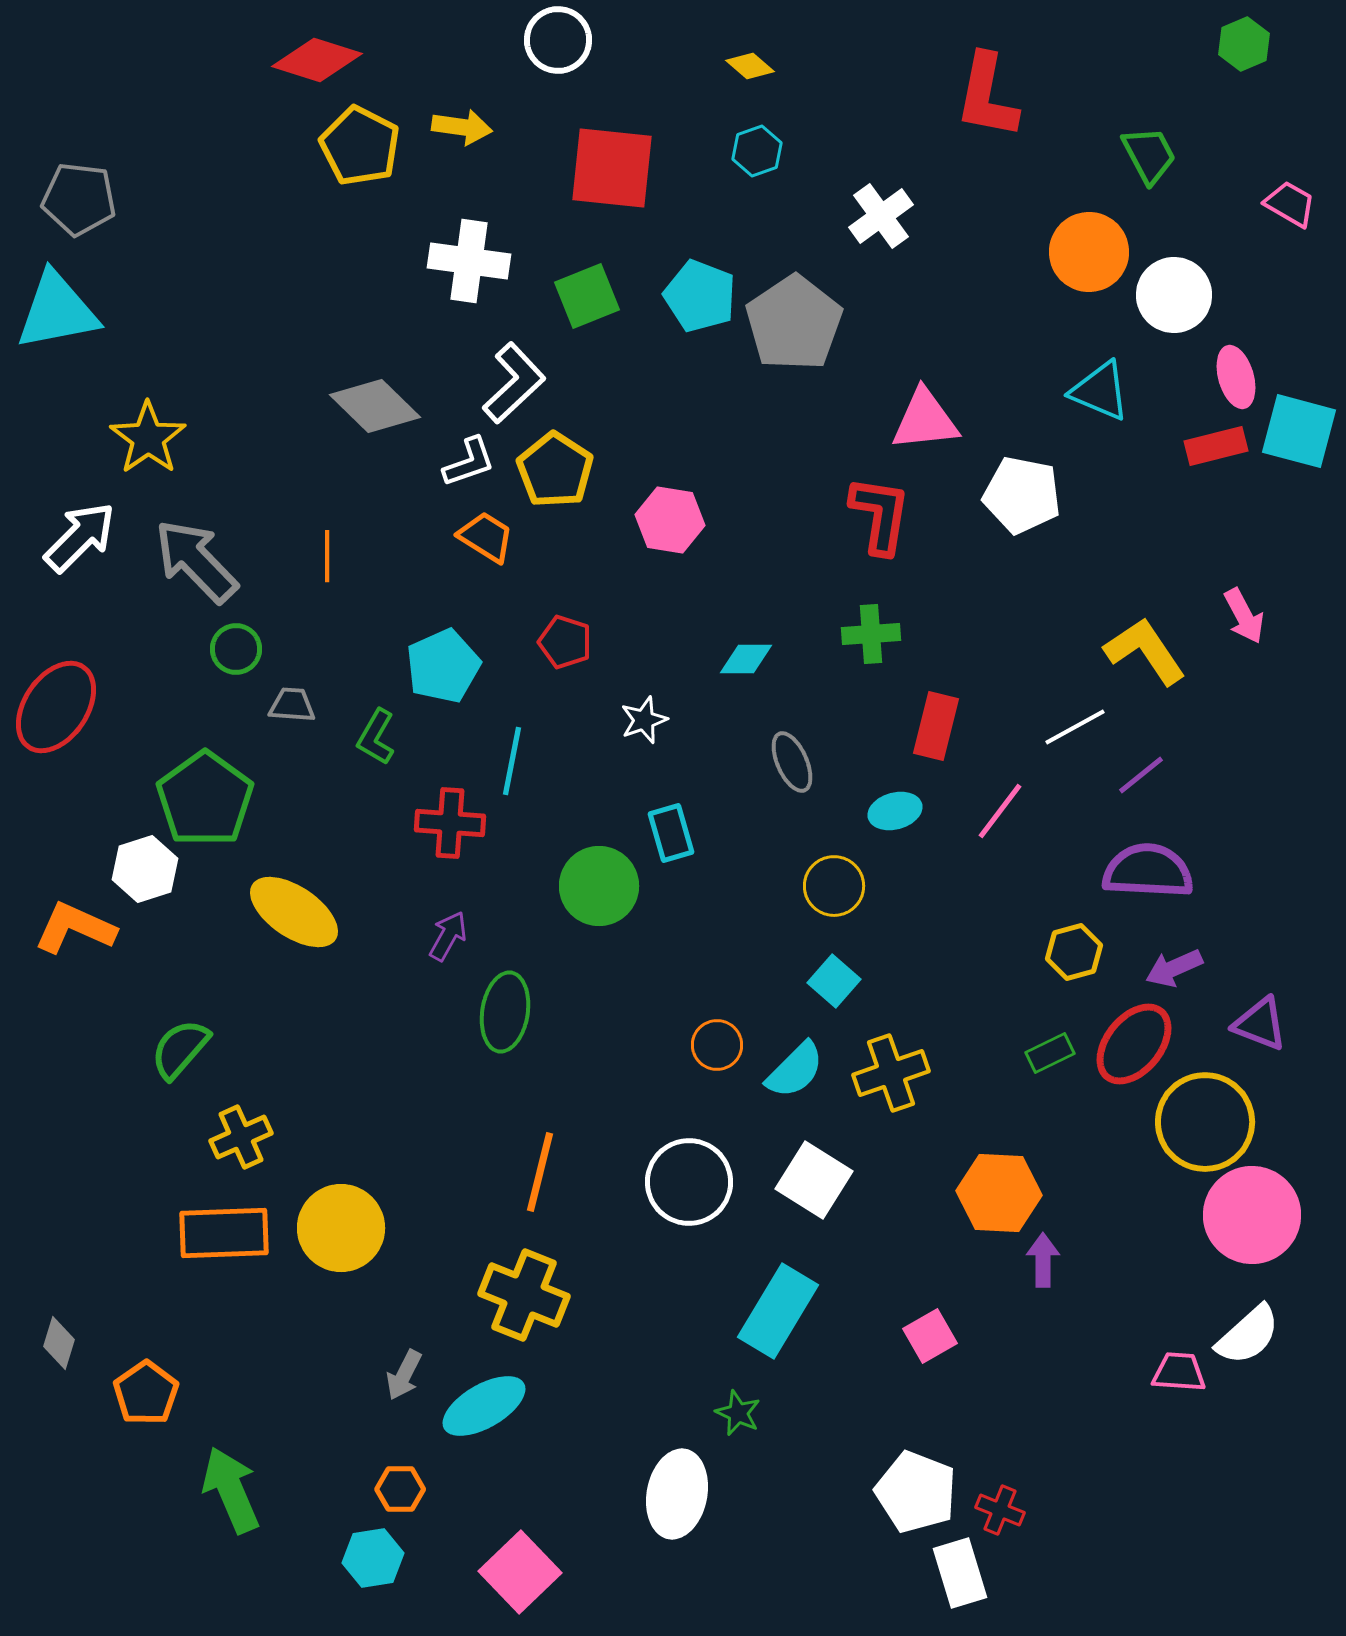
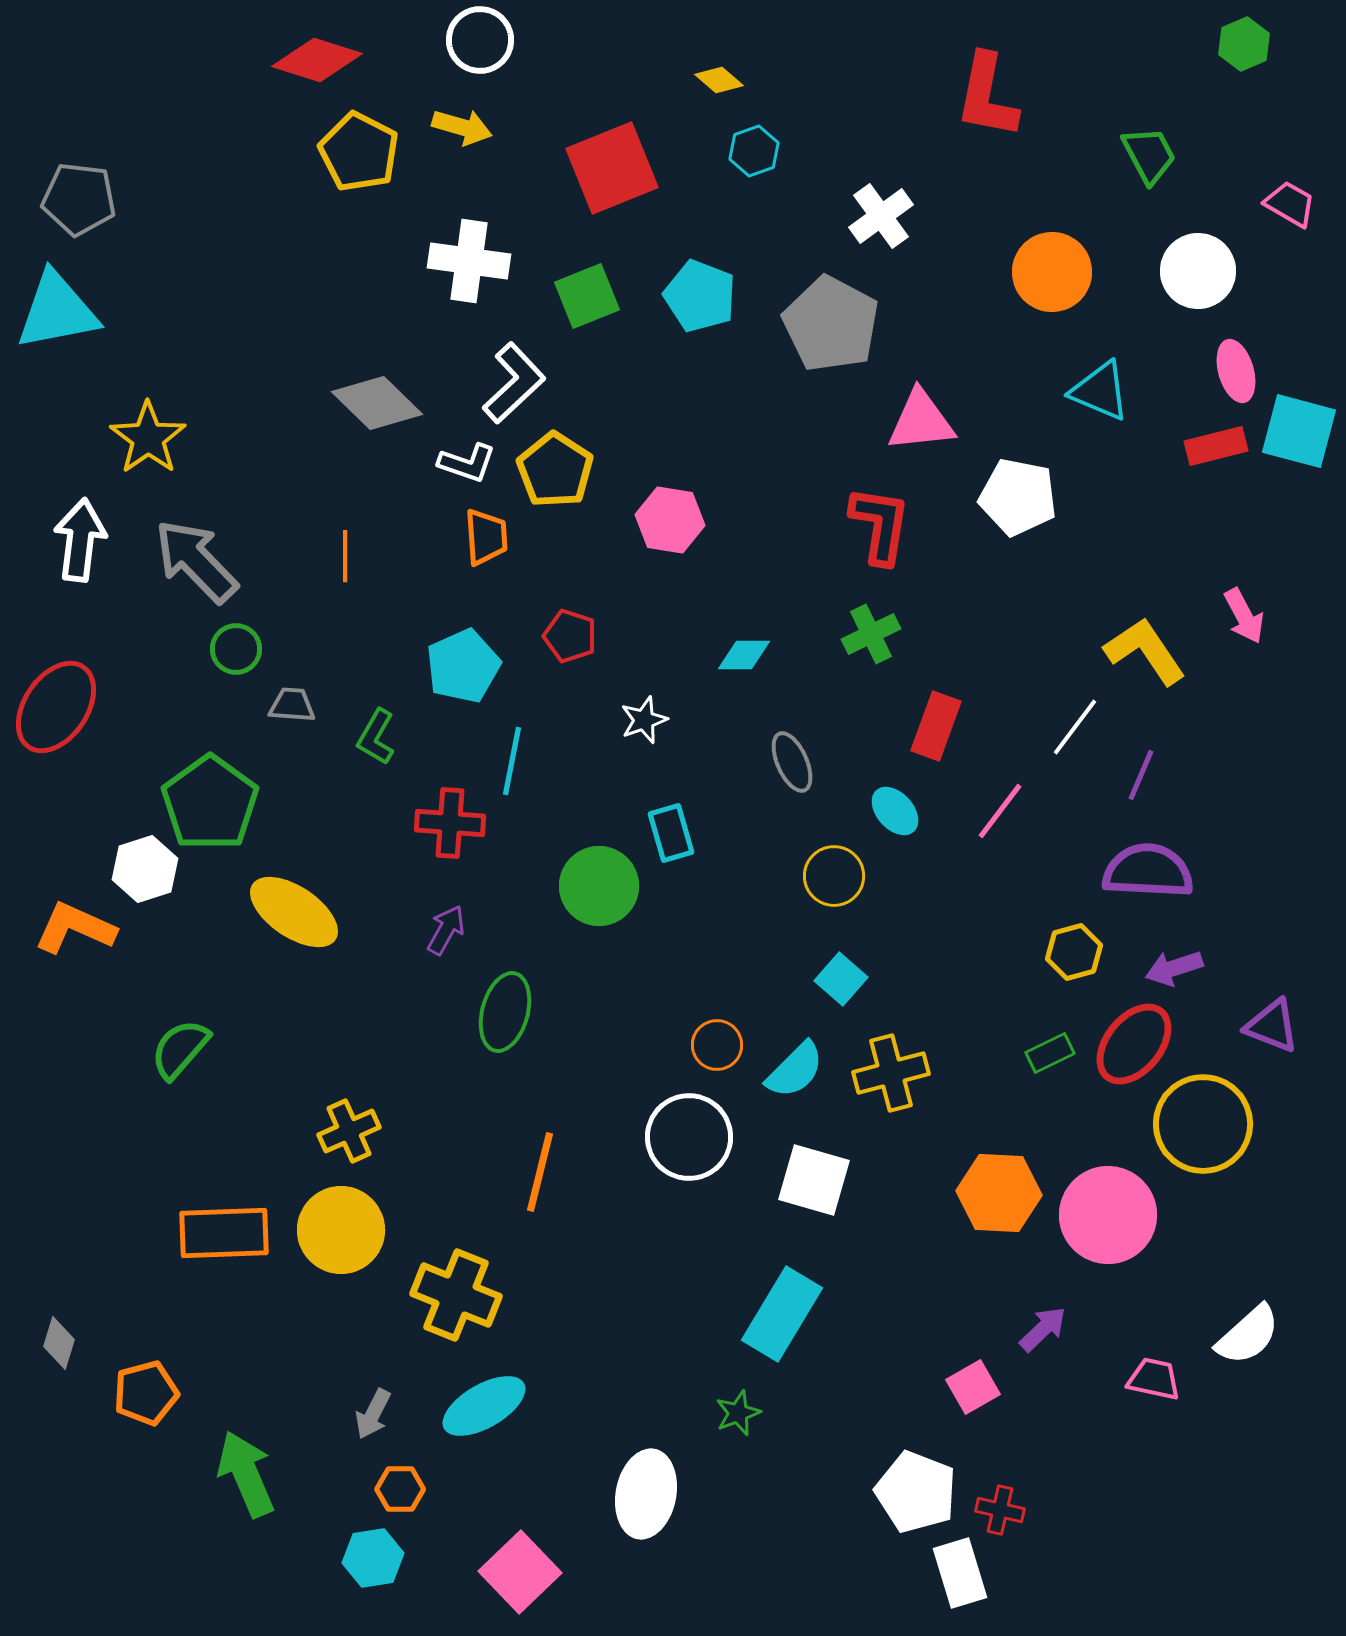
white circle at (558, 40): moved 78 px left
yellow diamond at (750, 66): moved 31 px left, 14 px down
yellow arrow at (462, 127): rotated 8 degrees clockwise
yellow pentagon at (360, 146): moved 1 px left, 6 px down
cyan hexagon at (757, 151): moved 3 px left
red square at (612, 168): rotated 28 degrees counterclockwise
orange circle at (1089, 252): moved 37 px left, 20 px down
white circle at (1174, 295): moved 24 px right, 24 px up
gray pentagon at (794, 323): moved 37 px right, 1 px down; rotated 10 degrees counterclockwise
pink ellipse at (1236, 377): moved 6 px up
gray diamond at (375, 406): moved 2 px right, 3 px up
pink triangle at (925, 420): moved 4 px left, 1 px down
white L-shape at (469, 462): moved 2 px left, 1 px down; rotated 38 degrees clockwise
white pentagon at (1022, 495): moved 4 px left, 2 px down
red L-shape at (880, 515): moved 10 px down
white arrow at (80, 537): moved 3 px down; rotated 38 degrees counterclockwise
orange trapezoid at (486, 537): rotated 54 degrees clockwise
orange line at (327, 556): moved 18 px right
green cross at (871, 634): rotated 22 degrees counterclockwise
red pentagon at (565, 642): moved 5 px right, 6 px up
cyan diamond at (746, 659): moved 2 px left, 4 px up
cyan pentagon at (443, 666): moved 20 px right
red rectangle at (936, 726): rotated 6 degrees clockwise
white line at (1075, 727): rotated 24 degrees counterclockwise
purple line at (1141, 775): rotated 28 degrees counterclockwise
green pentagon at (205, 799): moved 5 px right, 4 px down
cyan ellipse at (895, 811): rotated 63 degrees clockwise
yellow circle at (834, 886): moved 10 px up
purple arrow at (448, 936): moved 2 px left, 6 px up
purple arrow at (1174, 968): rotated 6 degrees clockwise
cyan square at (834, 981): moved 7 px right, 2 px up
green ellipse at (505, 1012): rotated 6 degrees clockwise
purple triangle at (1260, 1024): moved 12 px right, 2 px down
yellow cross at (891, 1073): rotated 4 degrees clockwise
yellow circle at (1205, 1122): moved 2 px left, 2 px down
yellow cross at (241, 1137): moved 108 px right, 6 px up
white square at (814, 1180): rotated 16 degrees counterclockwise
white circle at (689, 1182): moved 45 px up
pink circle at (1252, 1215): moved 144 px left
yellow circle at (341, 1228): moved 2 px down
purple arrow at (1043, 1260): moved 69 px down; rotated 46 degrees clockwise
yellow cross at (524, 1295): moved 68 px left
cyan rectangle at (778, 1311): moved 4 px right, 3 px down
pink square at (930, 1336): moved 43 px right, 51 px down
pink trapezoid at (1179, 1372): moved 25 px left, 7 px down; rotated 8 degrees clockwise
gray arrow at (404, 1375): moved 31 px left, 39 px down
orange pentagon at (146, 1393): rotated 20 degrees clockwise
green star at (738, 1413): rotated 27 degrees clockwise
green arrow at (231, 1490): moved 15 px right, 16 px up
white ellipse at (677, 1494): moved 31 px left
red cross at (1000, 1510): rotated 9 degrees counterclockwise
